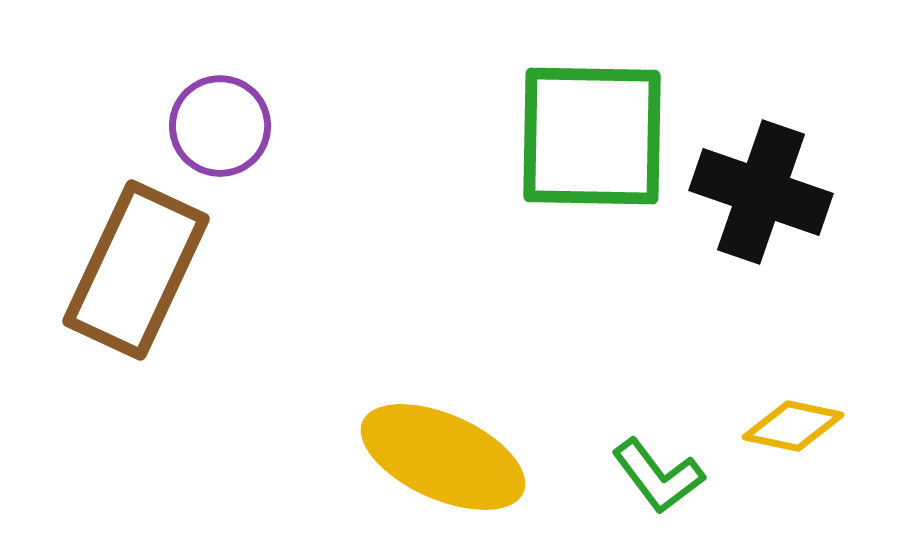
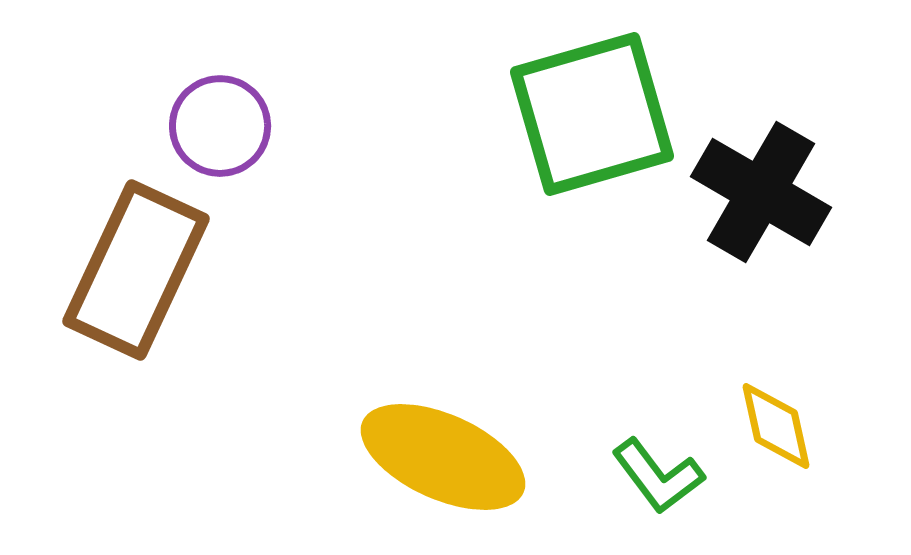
green square: moved 22 px up; rotated 17 degrees counterclockwise
black cross: rotated 11 degrees clockwise
yellow diamond: moved 17 px left; rotated 66 degrees clockwise
